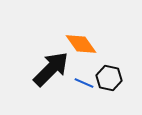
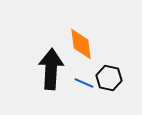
orange diamond: rotated 28 degrees clockwise
black arrow: rotated 42 degrees counterclockwise
